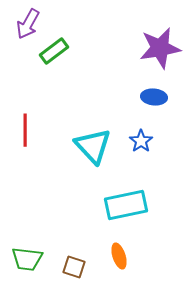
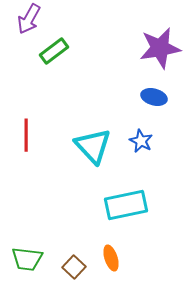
purple arrow: moved 1 px right, 5 px up
blue ellipse: rotated 10 degrees clockwise
red line: moved 1 px right, 5 px down
blue star: rotated 10 degrees counterclockwise
orange ellipse: moved 8 px left, 2 px down
brown square: rotated 25 degrees clockwise
